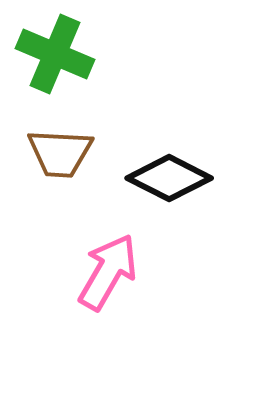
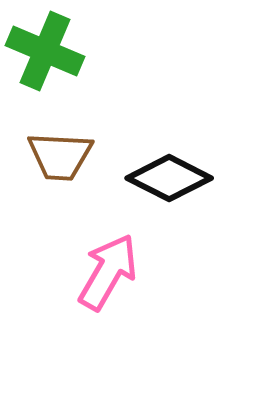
green cross: moved 10 px left, 3 px up
brown trapezoid: moved 3 px down
